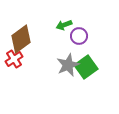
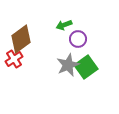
purple circle: moved 1 px left, 3 px down
